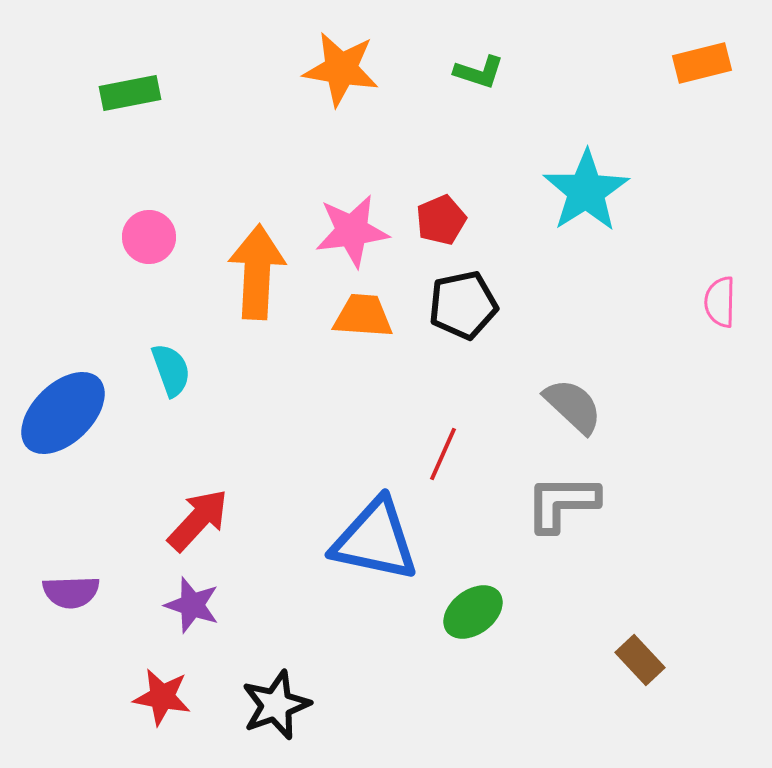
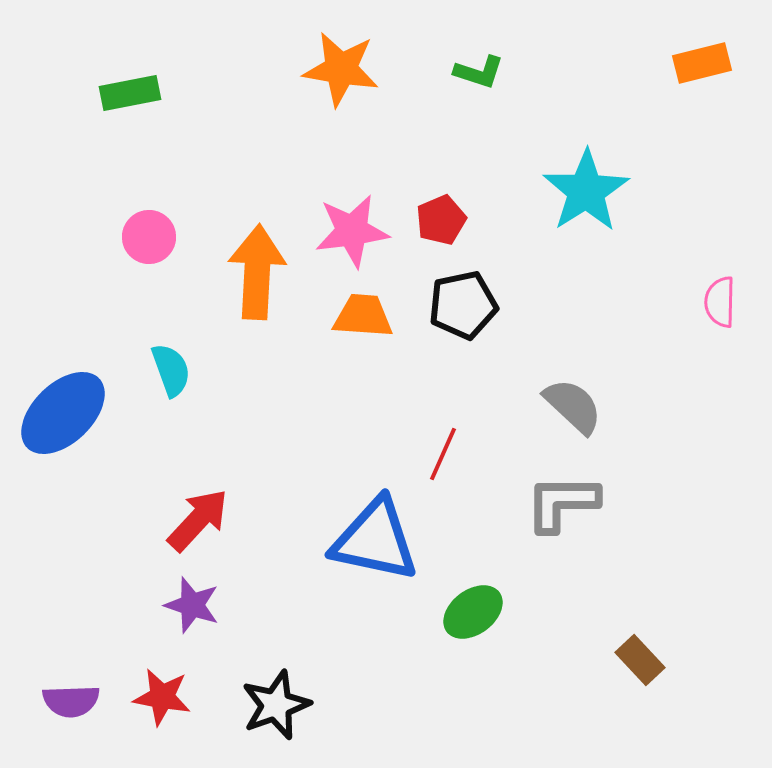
purple semicircle: moved 109 px down
